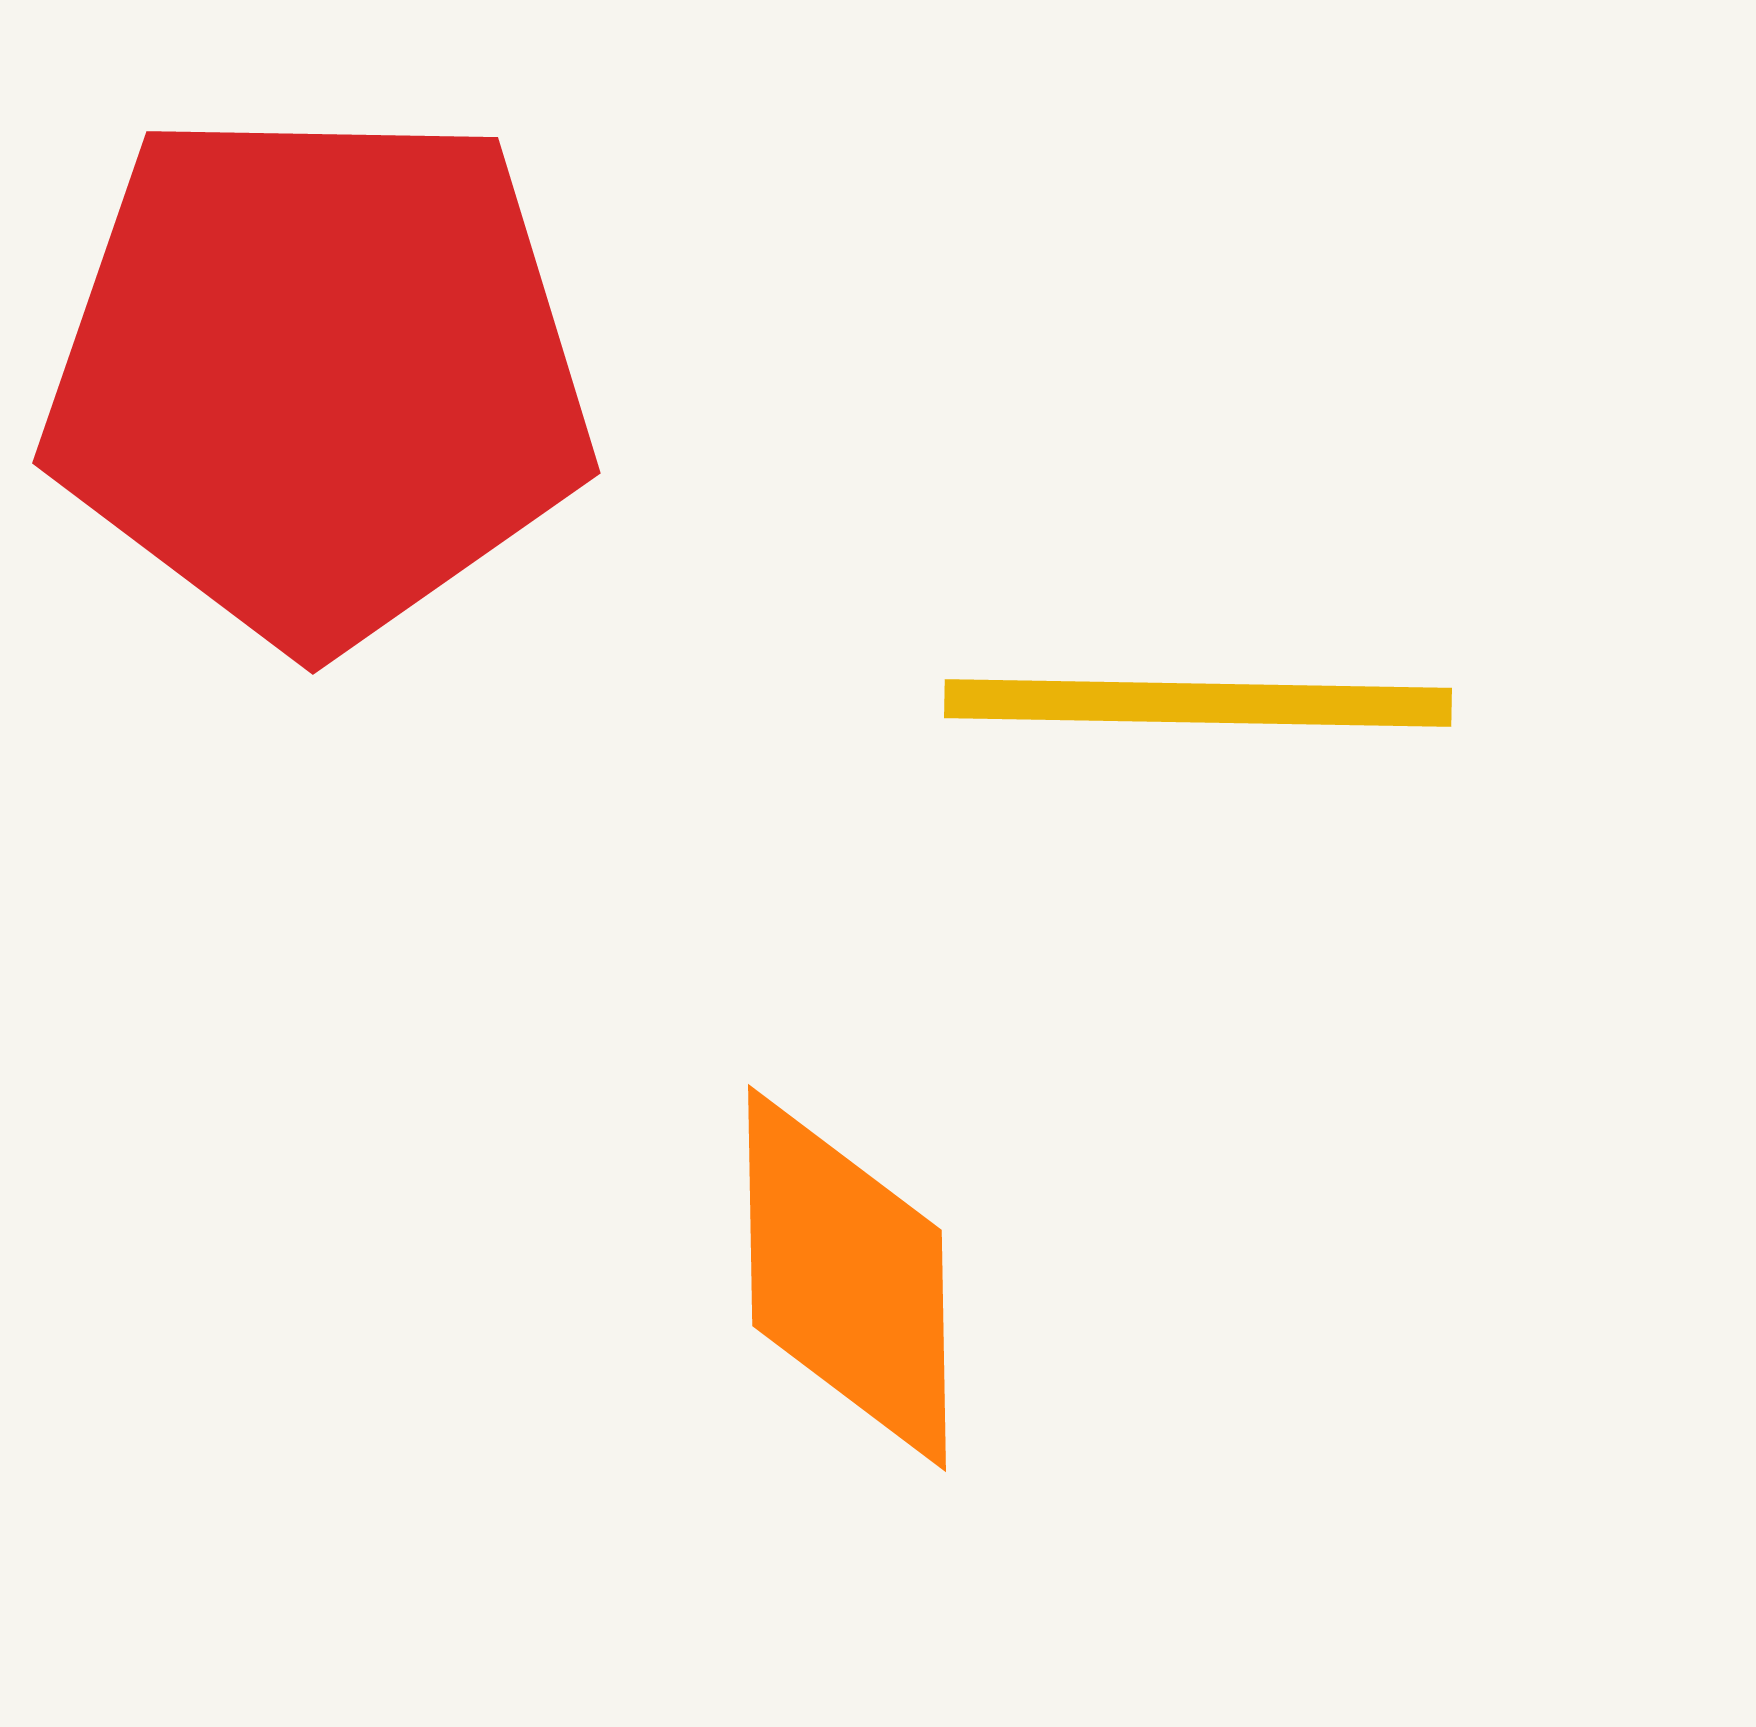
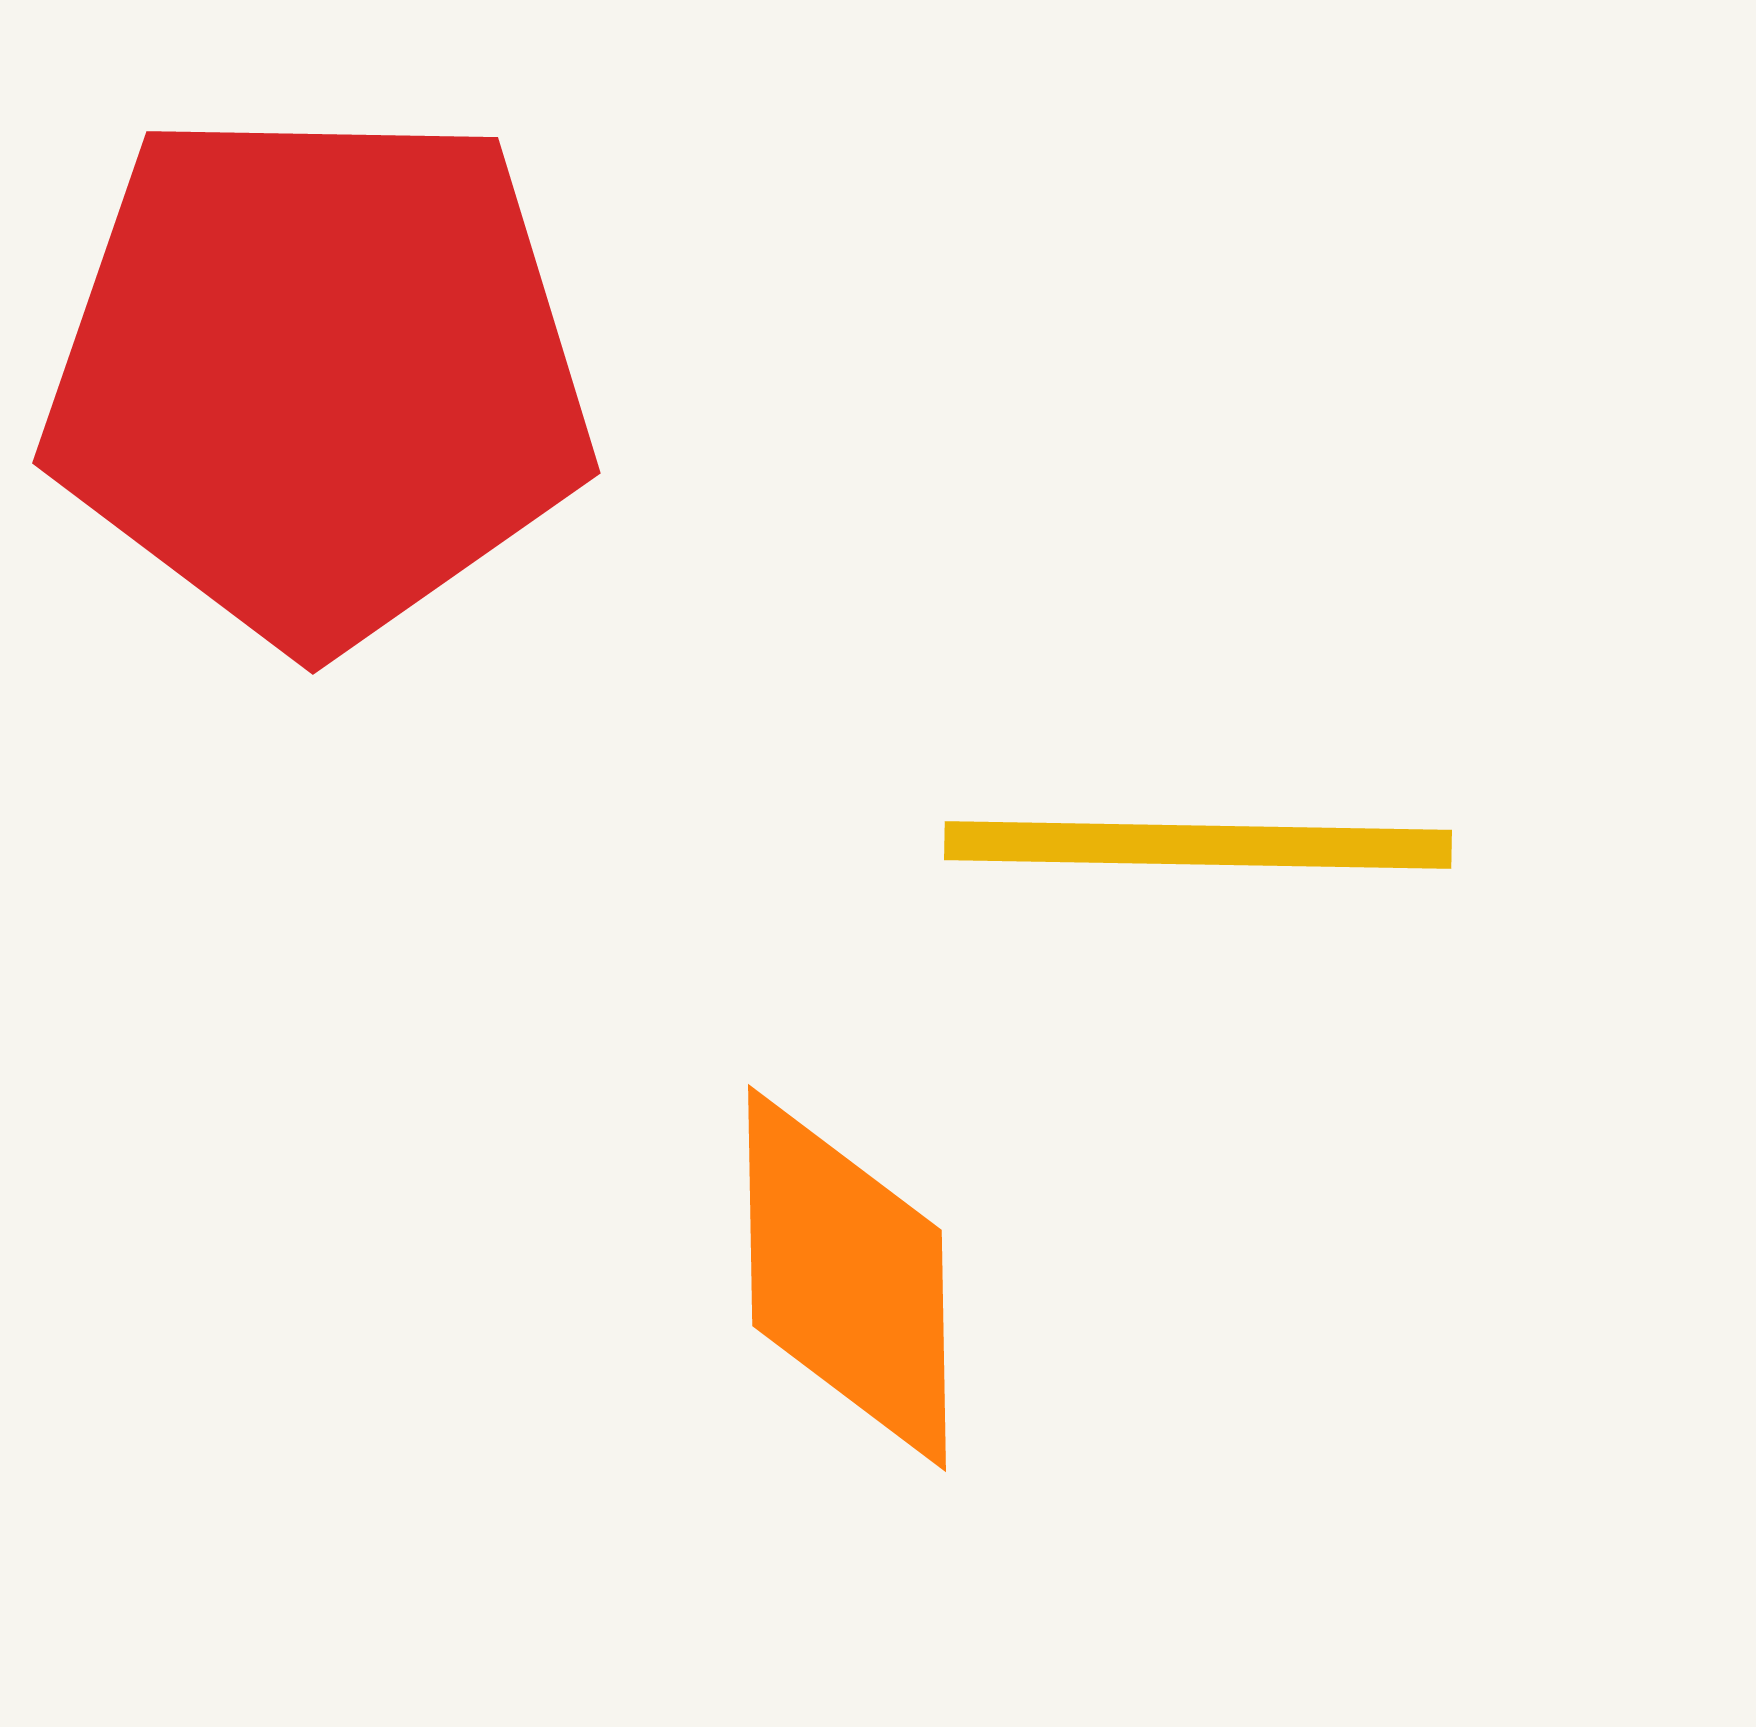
yellow line: moved 142 px down
